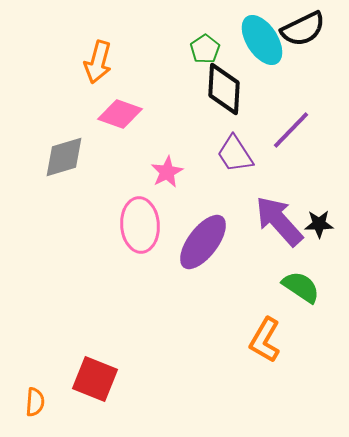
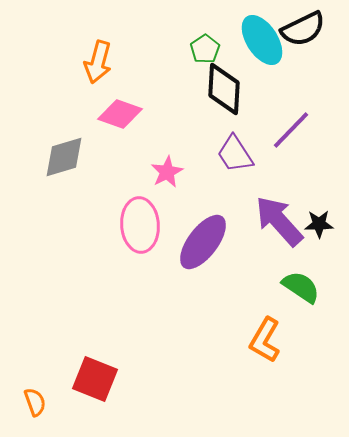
orange semicircle: rotated 24 degrees counterclockwise
